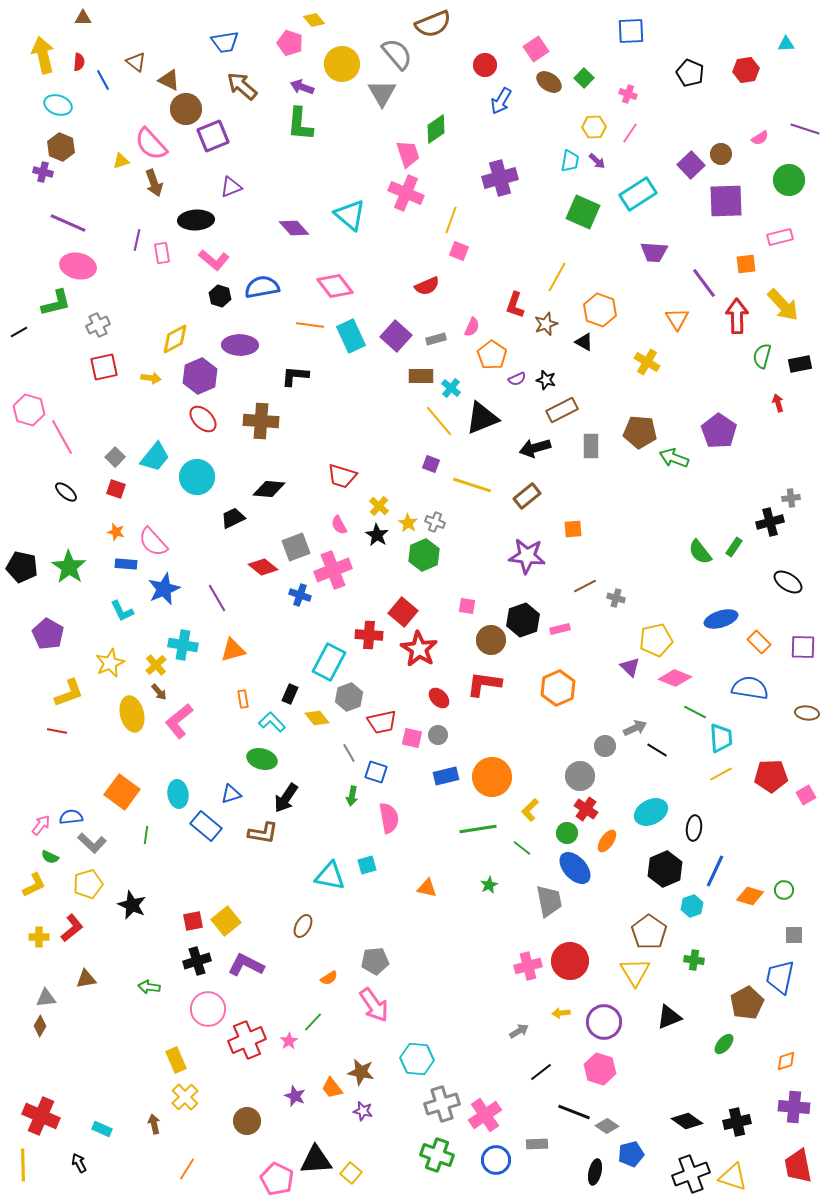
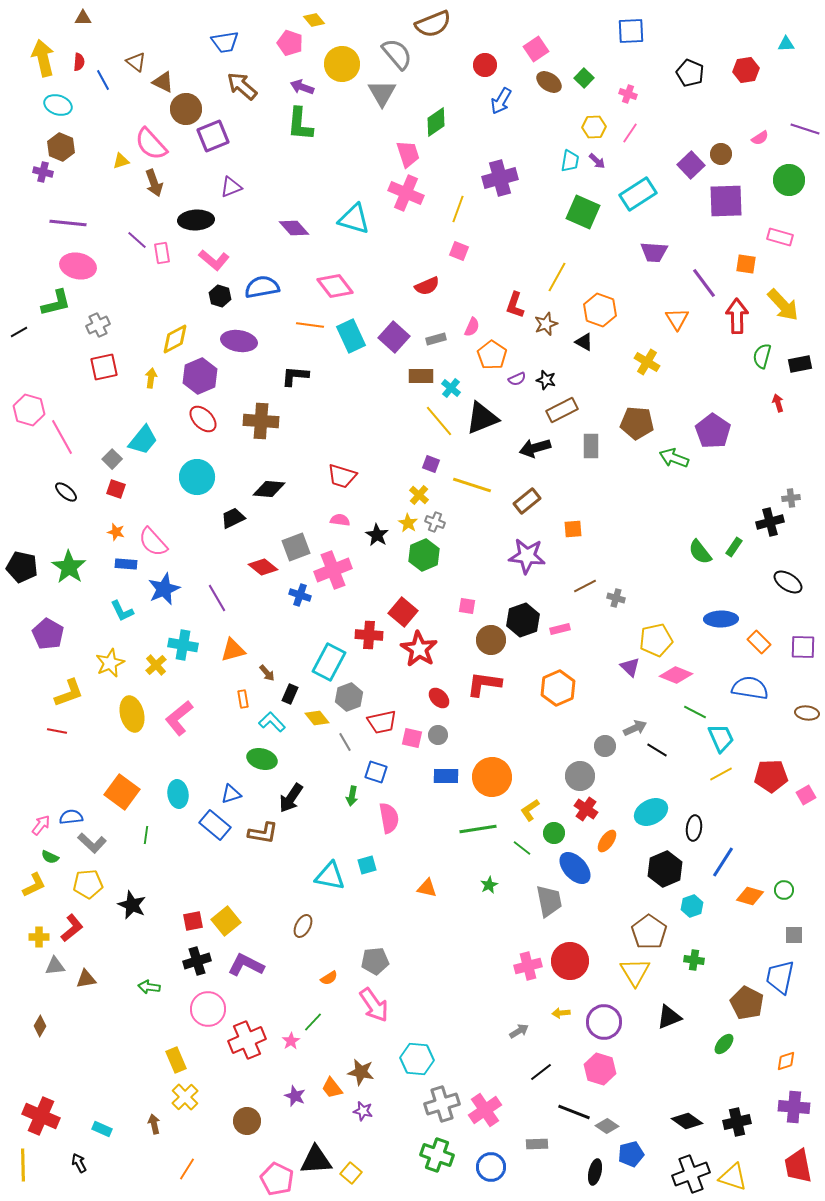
yellow arrow at (43, 55): moved 3 px down
brown triangle at (169, 80): moved 6 px left, 2 px down
green diamond at (436, 129): moved 7 px up
cyan triangle at (350, 215): moved 4 px right, 4 px down; rotated 24 degrees counterclockwise
yellow line at (451, 220): moved 7 px right, 11 px up
purple line at (68, 223): rotated 18 degrees counterclockwise
pink rectangle at (780, 237): rotated 30 degrees clockwise
purple line at (137, 240): rotated 60 degrees counterclockwise
orange square at (746, 264): rotated 15 degrees clockwise
purple square at (396, 336): moved 2 px left, 1 px down
purple ellipse at (240, 345): moved 1 px left, 4 px up; rotated 8 degrees clockwise
yellow arrow at (151, 378): rotated 90 degrees counterclockwise
purple pentagon at (719, 431): moved 6 px left
brown pentagon at (640, 432): moved 3 px left, 9 px up
gray square at (115, 457): moved 3 px left, 2 px down
cyan trapezoid at (155, 457): moved 12 px left, 17 px up
brown rectangle at (527, 496): moved 5 px down
yellow cross at (379, 506): moved 40 px right, 11 px up
pink semicircle at (339, 525): moved 1 px right, 5 px up; rotated 126 degrees clockwise
blue ellipse at (721, 619): rotated 16 degrees clockwise
pink diamond at (675, 678): moved 1 px right, 3 px up
brown arrow at (159, 692): moved 108 px right, 19 px up
pink L-shape at (179, 721): moved 3 px up
cyan trapezoid at (721, 738): rotated 20 degrees counterclockwise
gray line at (349, 753): moved 4 px left, 11 px up
blue rectangle at (446, 776): rotated 15 degrees clockwise
black arrow at (286, 798): moved 5 px right
yellow L-shape at (530, 810): rotated 10 degrees clockwise
blue rectangle at (206, 826): moved 9 px right, 1 px up
green circle at (567, 833): moved 13 px left
blue line at (715, 871): moved 8 px right, 9 px up; rotated 8 degrees clockwise
yellow pentagon at (88, 884): rotated 12 degrees clockwise
gray triangle at (46, 998): moved 9 px right, 32 px up
brown pentagon at (747, 1003): rotated 16 degrees counterclockwise
pink star at (289, 1041): moved 2 px right
pink cross at (485, 1115): moved 5 px up
blue circle at (496, 1160): moved 5 px left, 7 px down
